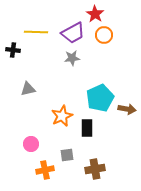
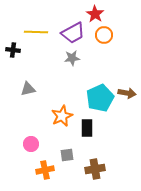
brown arrow: moved 16 px up
